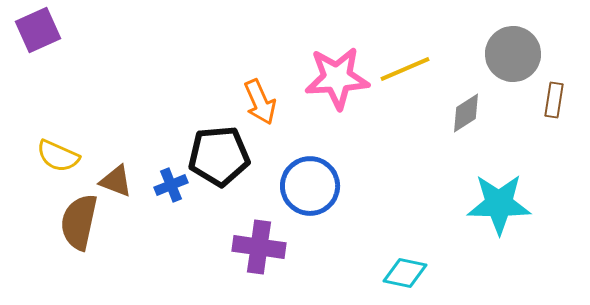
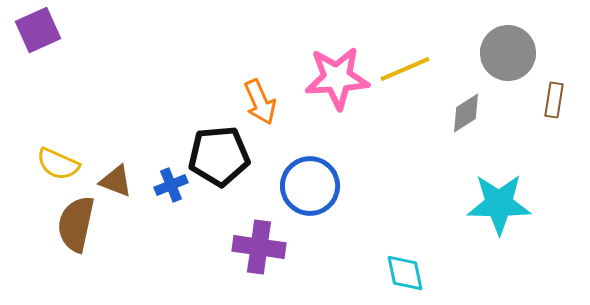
gray circle: moved 5 px left, 1 px up
yellow semicircle: moved 8 px down
brown semicircle: moved 3 px left, 2 px down
cyan diamond: rotated 66 degrees clockwise
